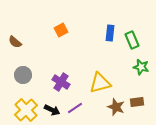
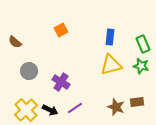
blue rectangle: moved 4 px down
green rectangle: moved 11 px right, 4 px down
green star: moved 1 px up
gray circle: moved 6 px right, 4 px up
yellow triangle: moved 11 px right, 18 px up
black arrow: moved 2 px left
